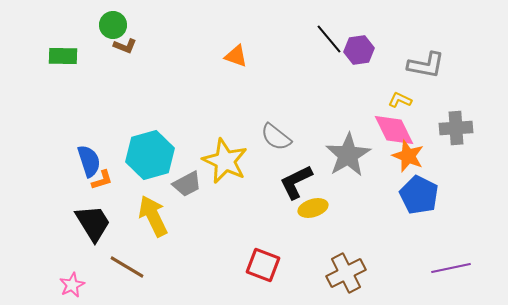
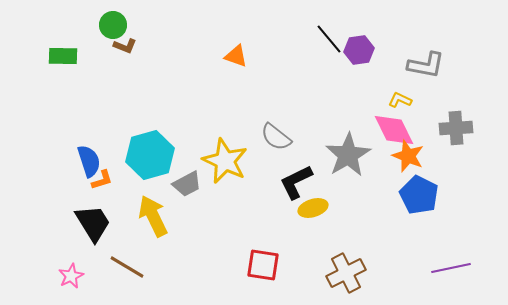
red square: rotated 12 degrees counterclockwise
pink star: moved 1 px left, 9 px up
